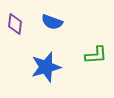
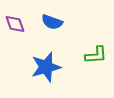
purple diamond: rotated 25 degrees counterclockwise
